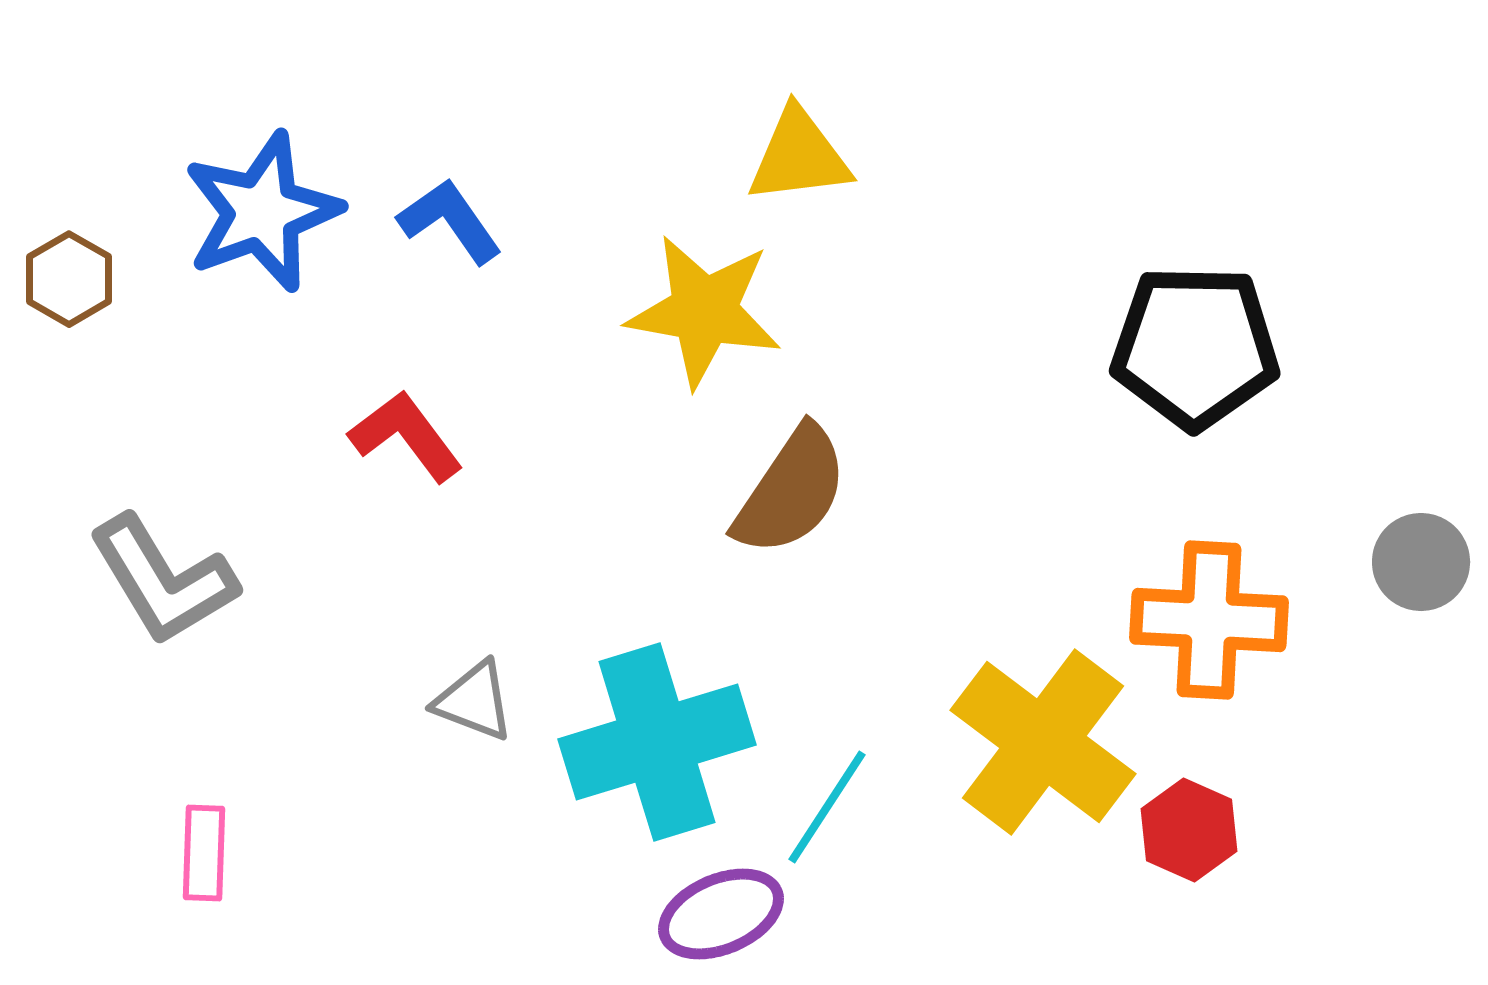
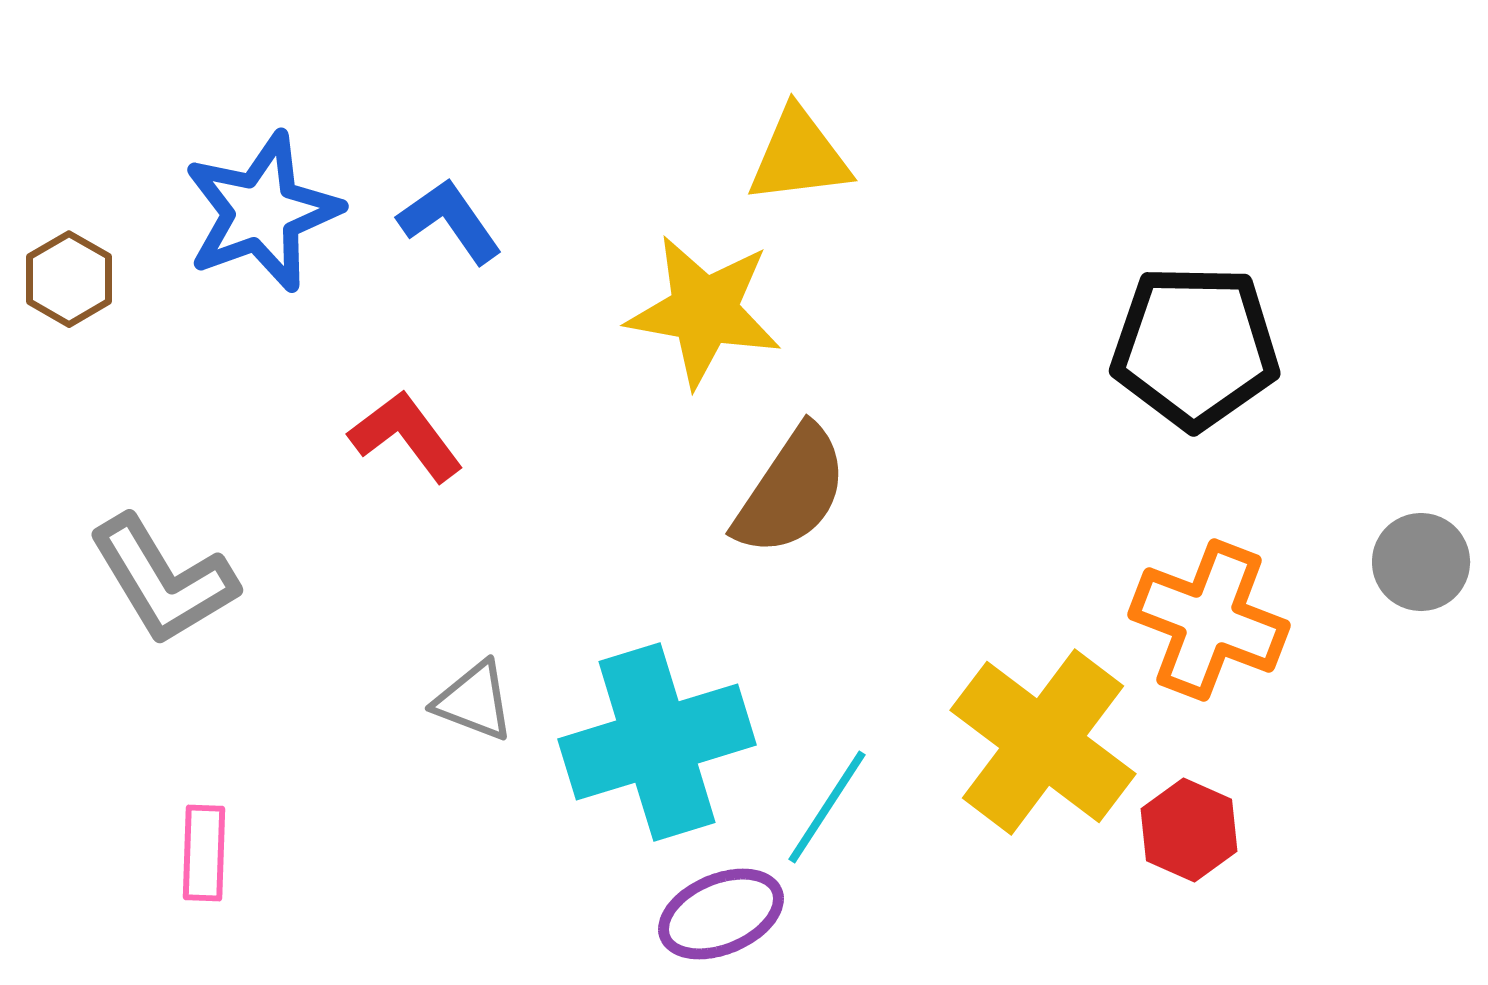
orange cross: rotated 18 degrees clockwise
